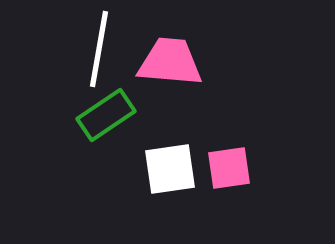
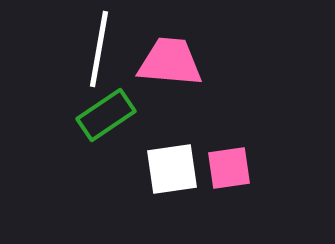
white square: moved 2 px right
